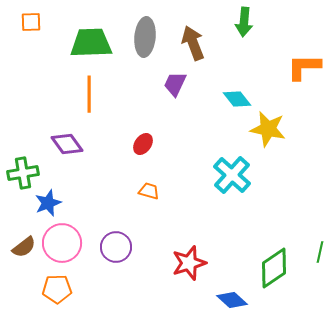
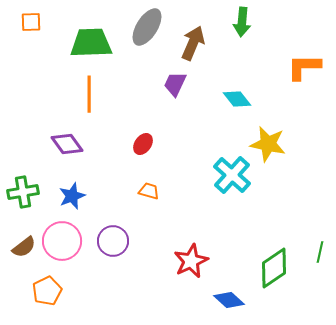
green arrow: moved 2 px left
gray ellipse: moved 2 px right, 10 px up; rotated 27 degrees clockwise
brown arrow: rotated 44 degrees clockwise
yellow star: moved 15 px down
green cross: moved 19 px down
blue star: moved 24 px right, 7 px up
pink circle: moved 2 px up
purple circle: moved 3 px left, 6 px up
red star: moved 2 px right, 2 px up; rotated 8 degrees counterclockwise
orange pentagon: moved 10 px left, 2 px down; rotated 24 degrees counterclockwise
blue diamond: moved 3 px left
